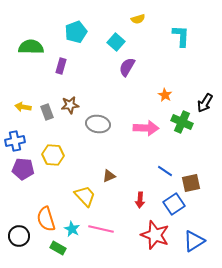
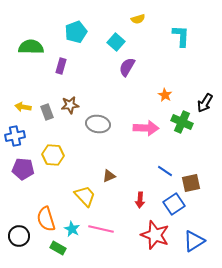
blue cross: moved 5 px up
